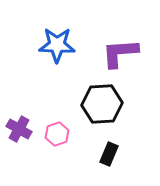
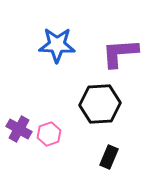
black hexagon: moved 2 px left
pink hexagon: moved 8 px left
black rectangle: moved 3 px down
